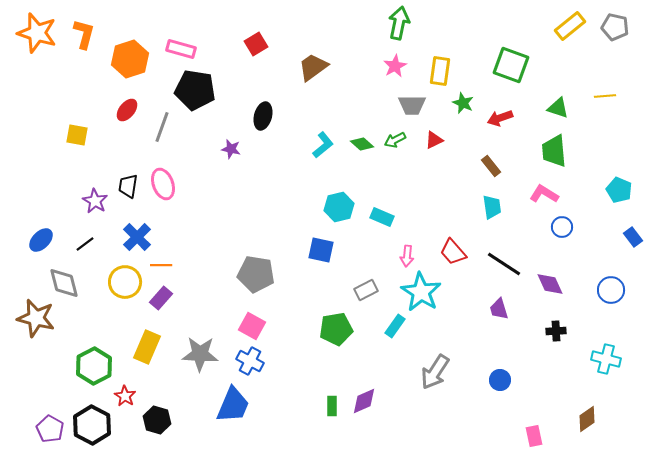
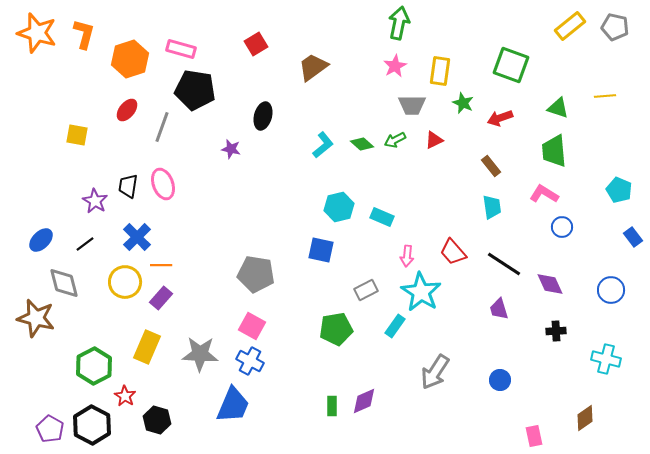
brown diamond at (587, 419): moved 2 px left, 1 px up
